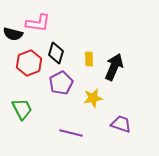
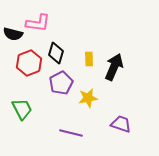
yellow star: moved 5 px left
